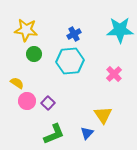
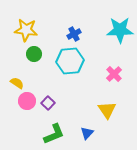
yellow triangle: moved 4 px right, 5 px up
